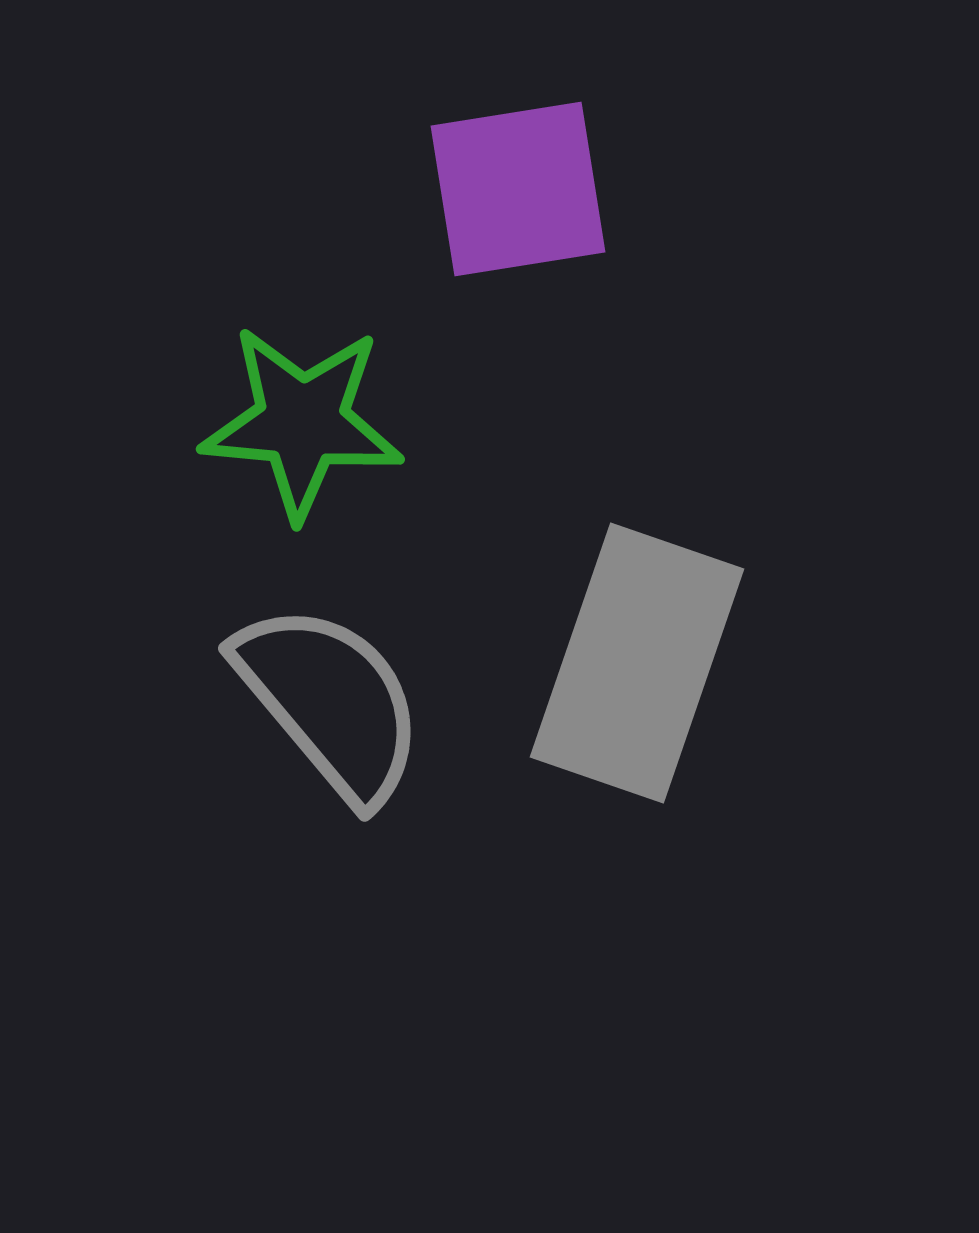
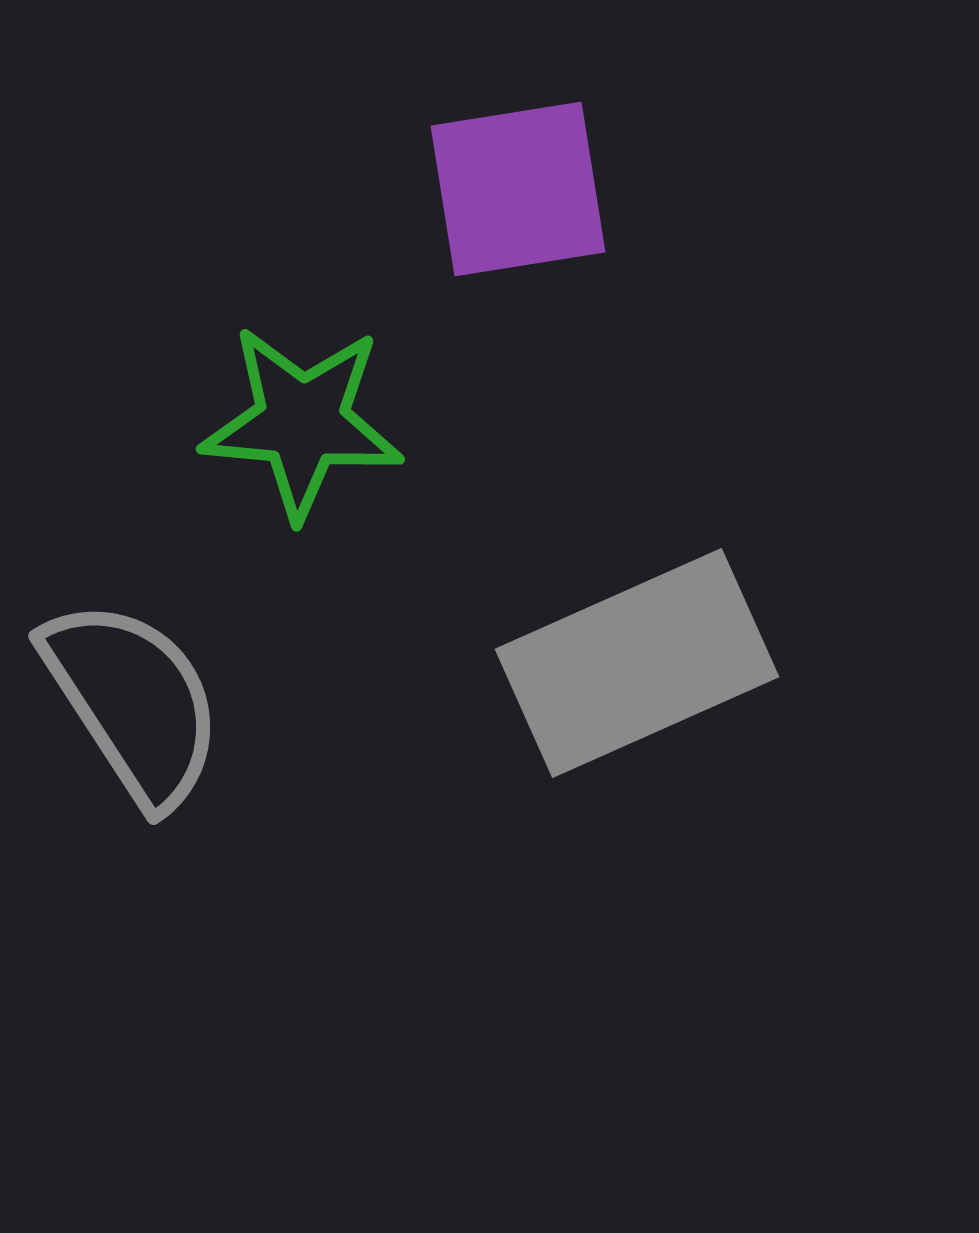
gray rectangle: rotated 47 degrees clockwise
gray semicircle: moved 197 px left; rotated 7 degrees clockwise
